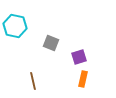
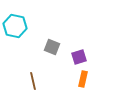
gray square: moved 1 px right, 4 px down
